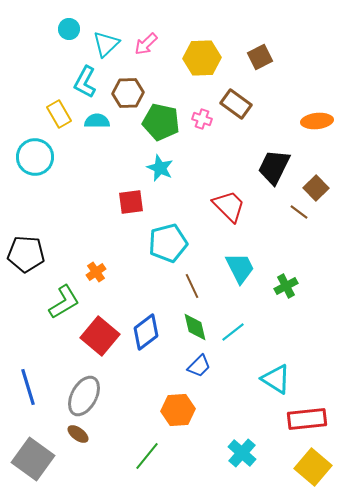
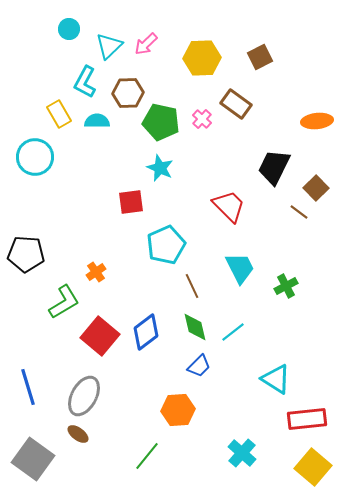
cyan triangle at (106, 44): moved 3 px right, 2 px down
pink cross at (202, 119): rotated 24 degrees clockwise
cyan pentagon at (168, 243): moved 2 px left, 2 px down; rotated 9 degrees counterclockwise
